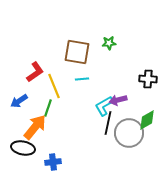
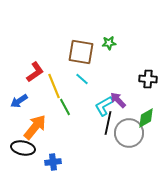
brown square: moved 4 px right
cyan line: rotated 48 degrees clockwise
purple arrow: rotated 60 degrees clockwise
green line: moved 17 px right, 1 px up; rotated 48 degrees counterclockwise
green diamond: moved 1 px left, 2 px up
